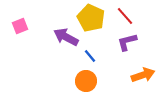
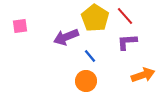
yellow pentagon: moved 4 px right; rotated 8 degrees clockwise
pink square: rotated 14 degrees clockwise
purple arrow: rotated 50 degrees counterclockwise
purple L-shape: rotated 10 degrees clockwise
